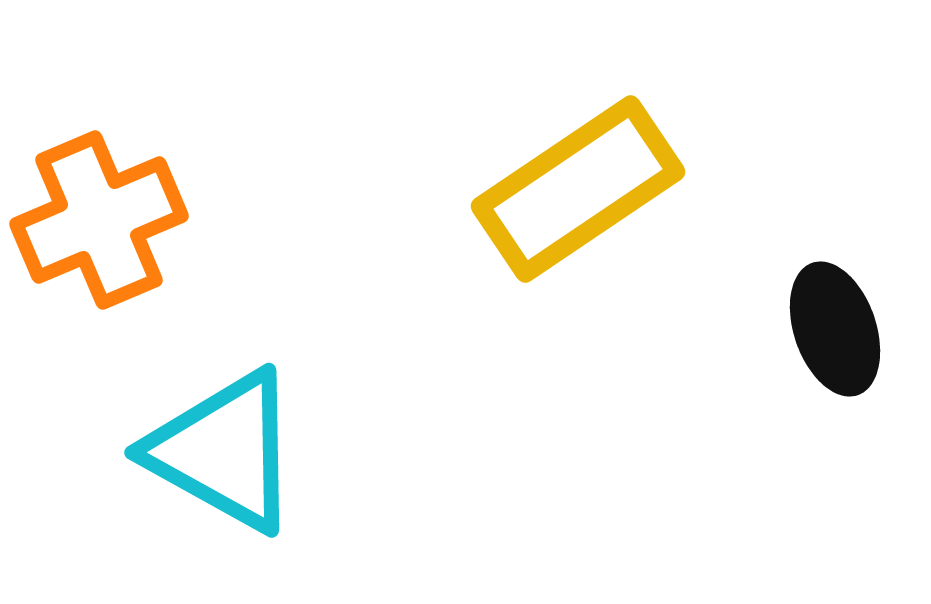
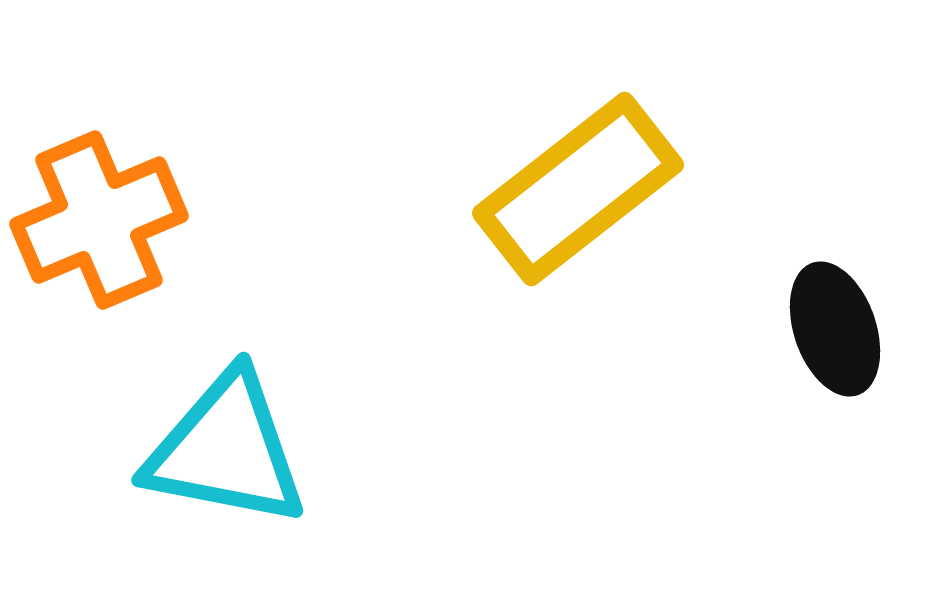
yellow rectangle: rotated 4 degrees counterclockwise
cyan triangle: moved 2 px right, 1 px up; rotated 18 degrees counterclockwise
